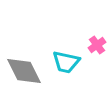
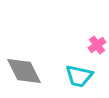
cyan trapezoid: moved 13 px right, 14 px down
